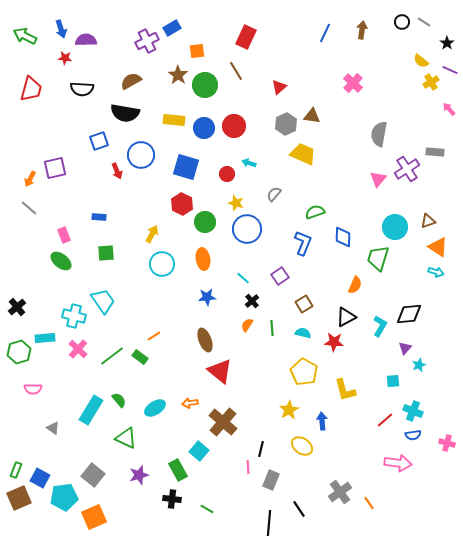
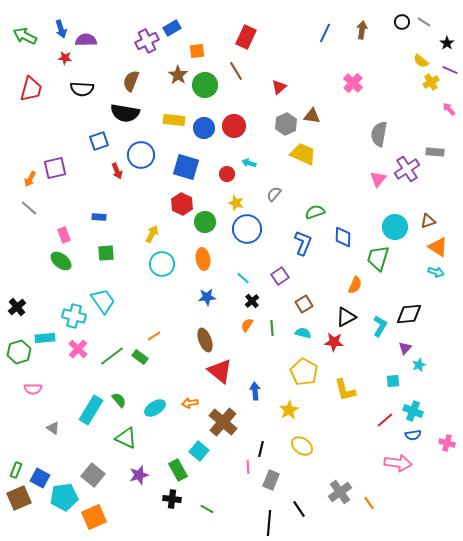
brown semicircle at (131, 81): rotated 40 degrees counterclockwise
blue arrow at (322, 421): moved 67 px left, 30 px up
